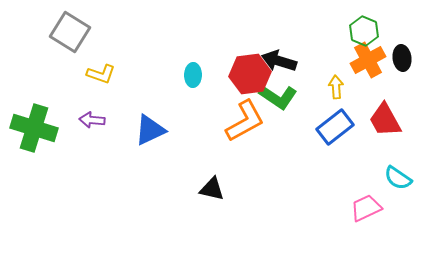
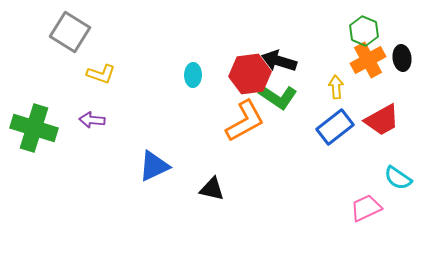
red trapezoid: moved 3 px left; rotated 90 degrees counterclockwise
blue triangle: moved 4 px right, 36 px down
